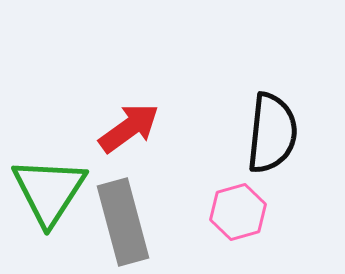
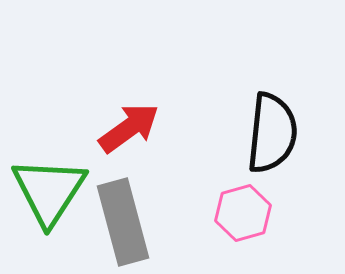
pink hexagon: moved 5 px right, 1 px down
